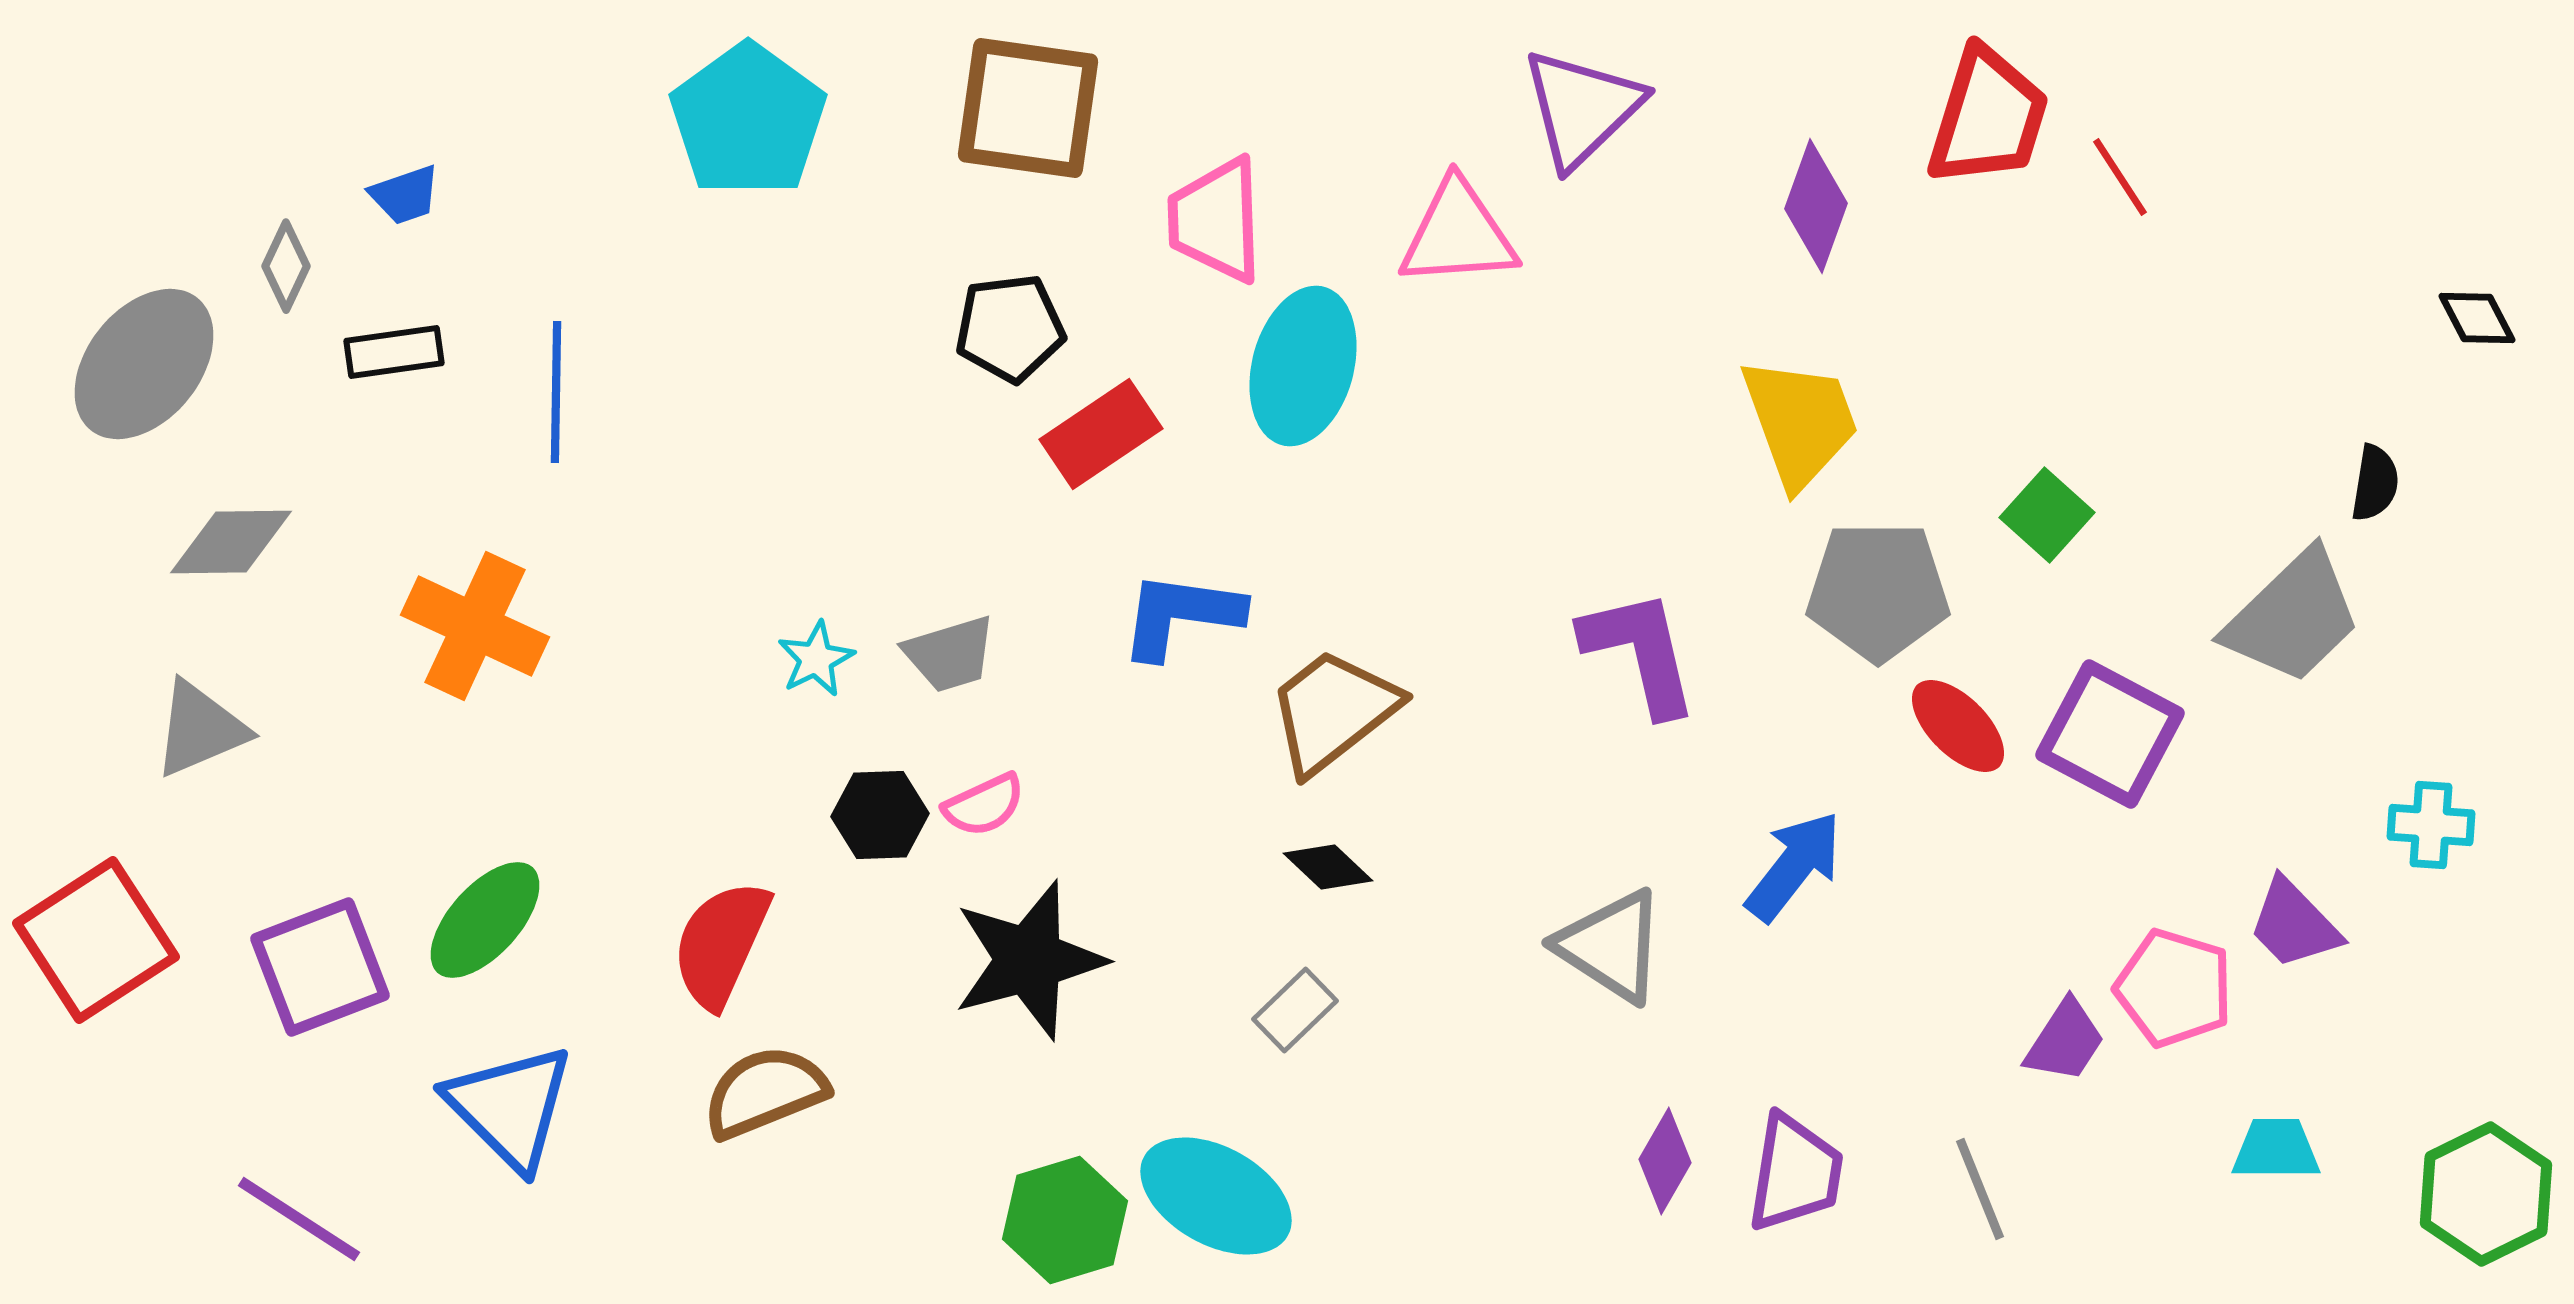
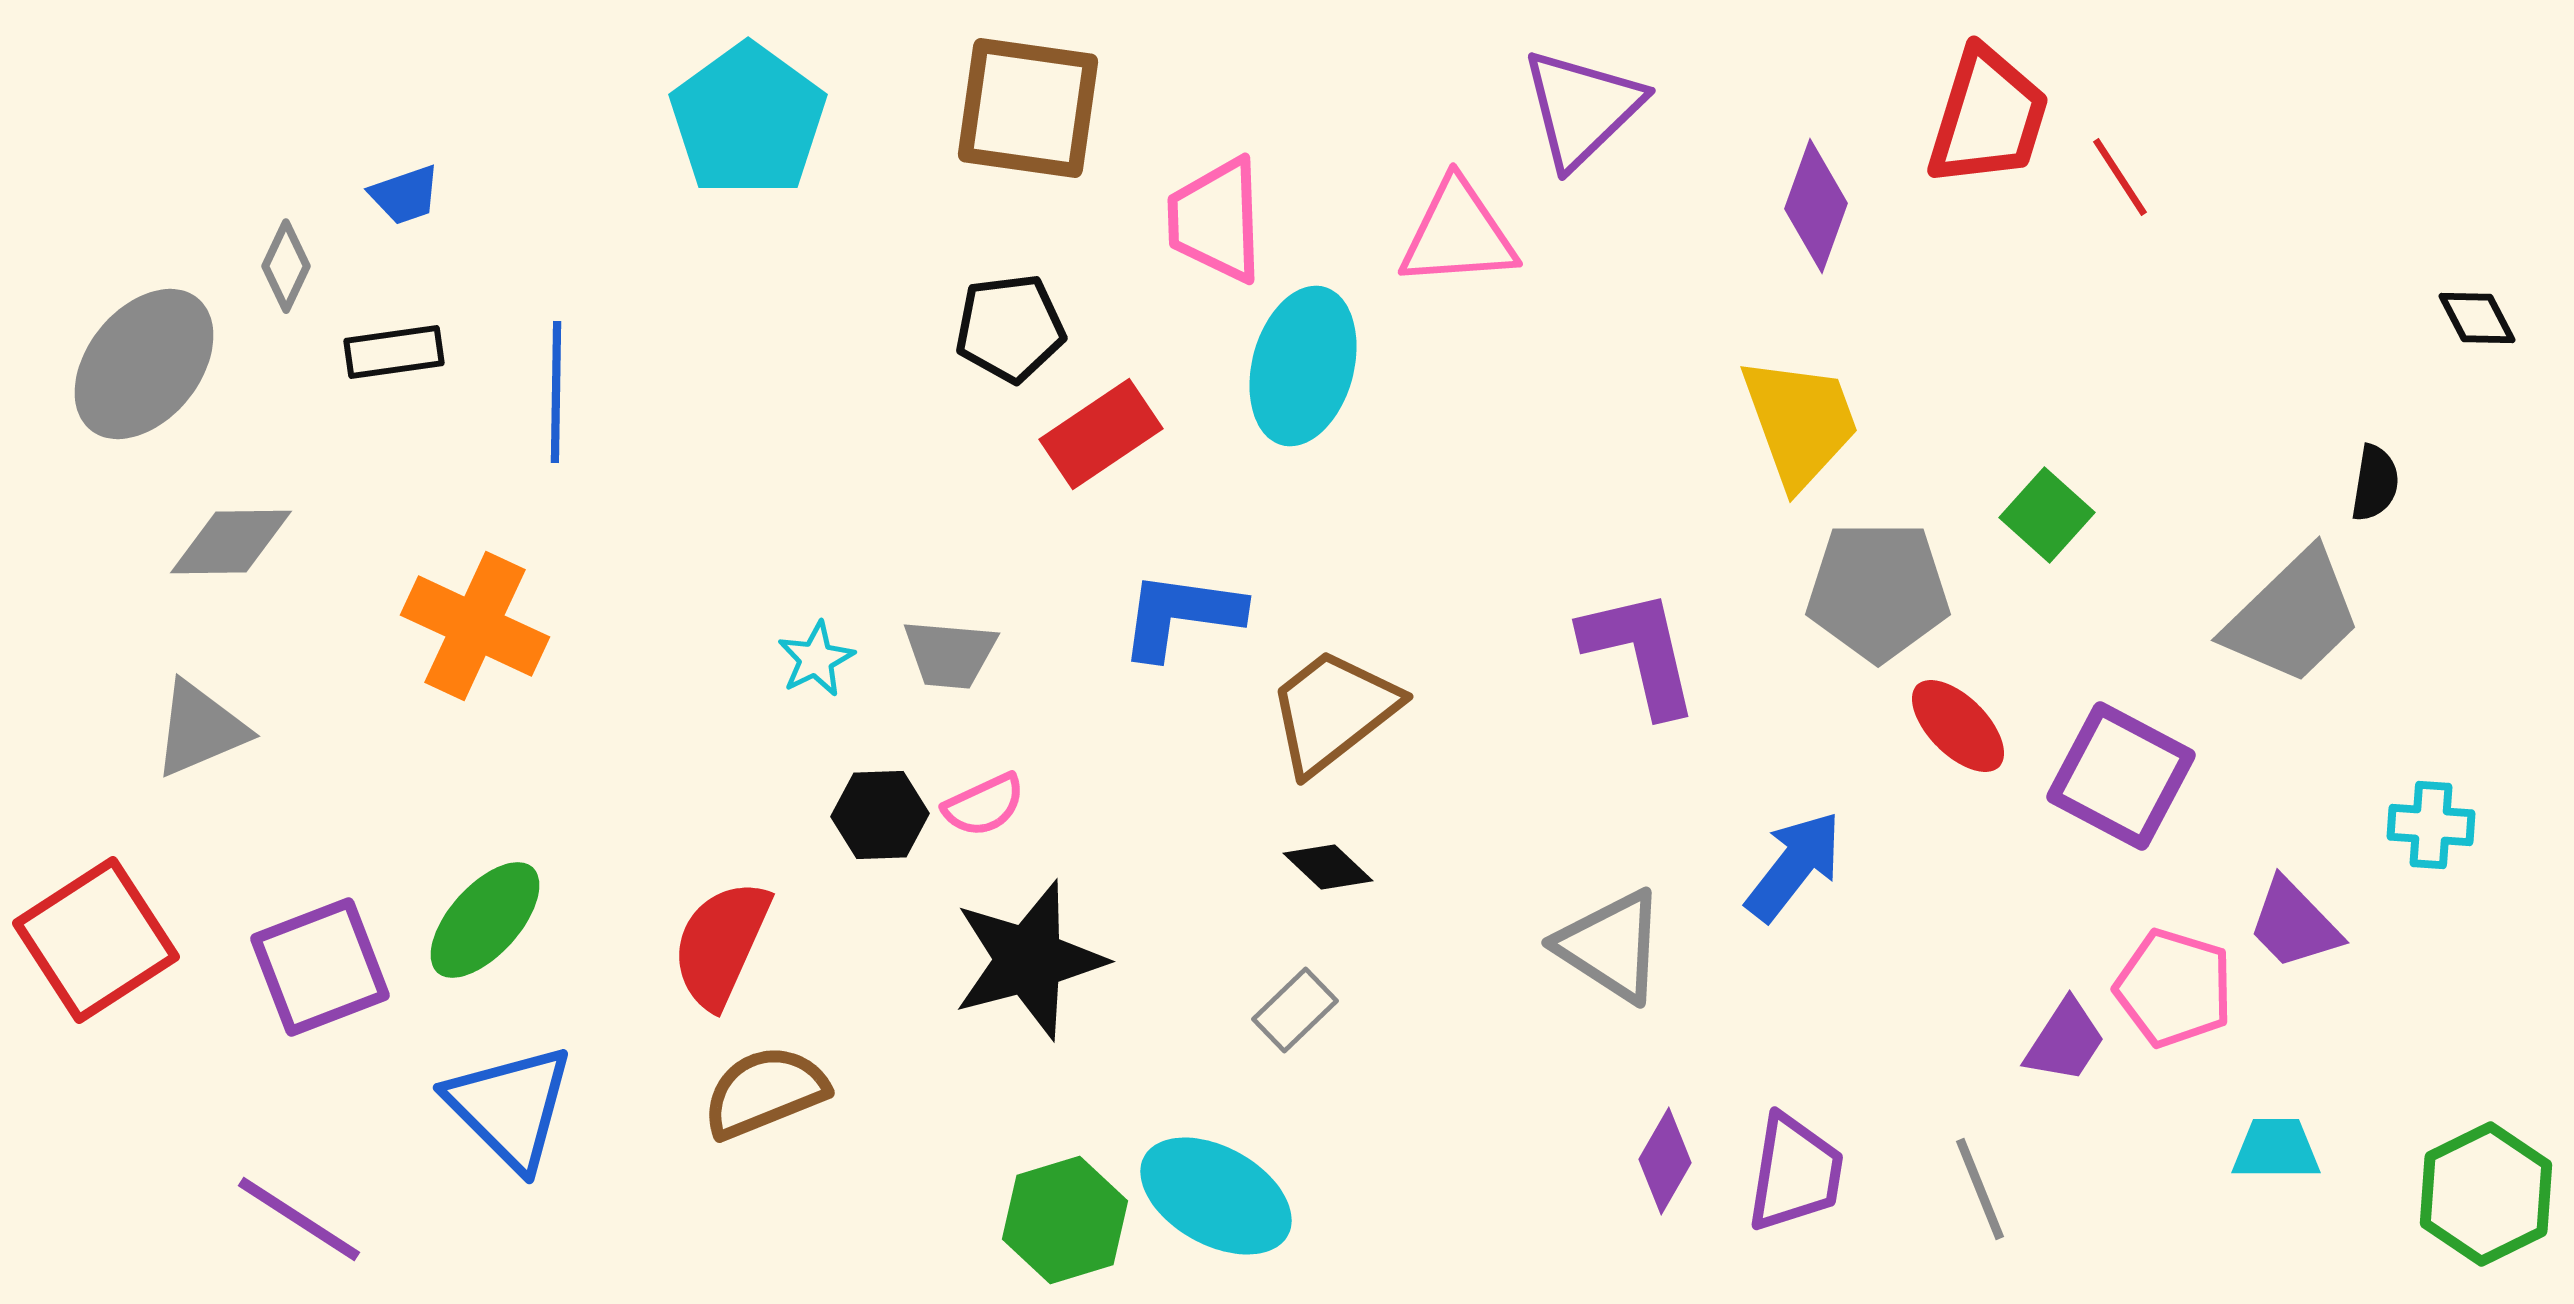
gray trapezoid at (950, 654): rotated 22 degrees clockwise
purple square at (2110, 734): moved 11 px right, 42 px down
